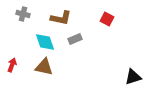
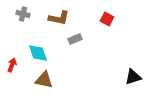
brown L-shape: moved 2 px left
cyan diamond: moved 7 px left, 11 px down
brown triangle: moved 13 px down
